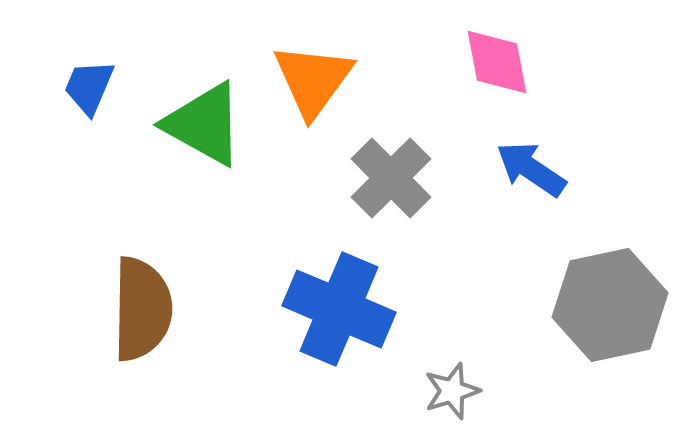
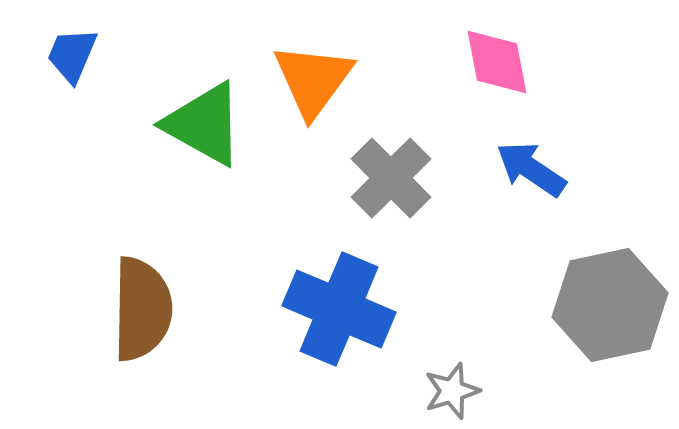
blue trapezoid: moved 17 px left, 32 px up
